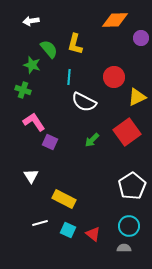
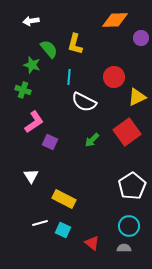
pink L-shape: rotated 90 degrees clockwise
cyan square: moved 5 px left
red triangle: moved 1 px left, 9 px down
